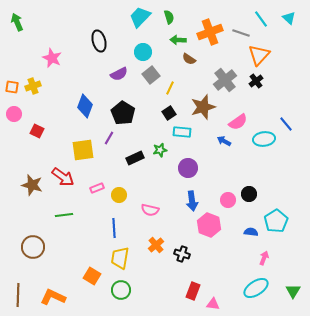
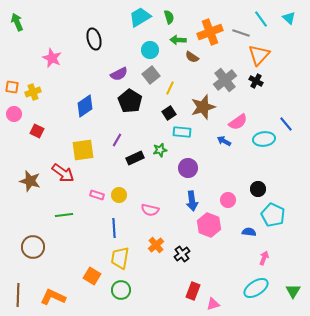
cyan trapezoid at (140, 17): rotated 15 degrees clockwise
black ellipse at (99, 41): moved 5 px left, 2 px up
cyan circle at (143, 52): moved 7 px right, 2 px up
brown semicircle at (189, 59): moved 3 px right, 2 px up
black cross at (256, 81): rotated 24 degrees counterclockwise
yellow cross at (33, 86): moved 6 px down
blue diamond at (85, 106): rotated 35 degrees clockwise
black pentagon at (123, 113): moved 7 px right, 12 px up
purple line at (109, 138): moved 8 px right, 2 px down
red arrow at (63, 177): moved 4 px up
brown star at (32, 185): moved 2 px left, 4 px up
pink rectangle at (97, 188): moved 7 px down; rotated 40 degrees clockwise
black circle at (249, 194): moved 9 px right, 5 px up
cyan pentagon at (276, 221): moved 3 px left, 6 px up; rotated 15 degrees counterclockwise
blue semicircle at (251, 232): moved 2 px left
black cross at (182, 254): rotated 35 degrees clockwise
pink triangle at (213, 304): rotated 24 degrees counterclockwise
